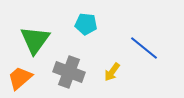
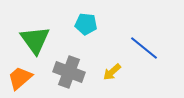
green triangle: rotated 12 degrees counterclockwise
yellow arrow: rotated 12 degrees clockwise
